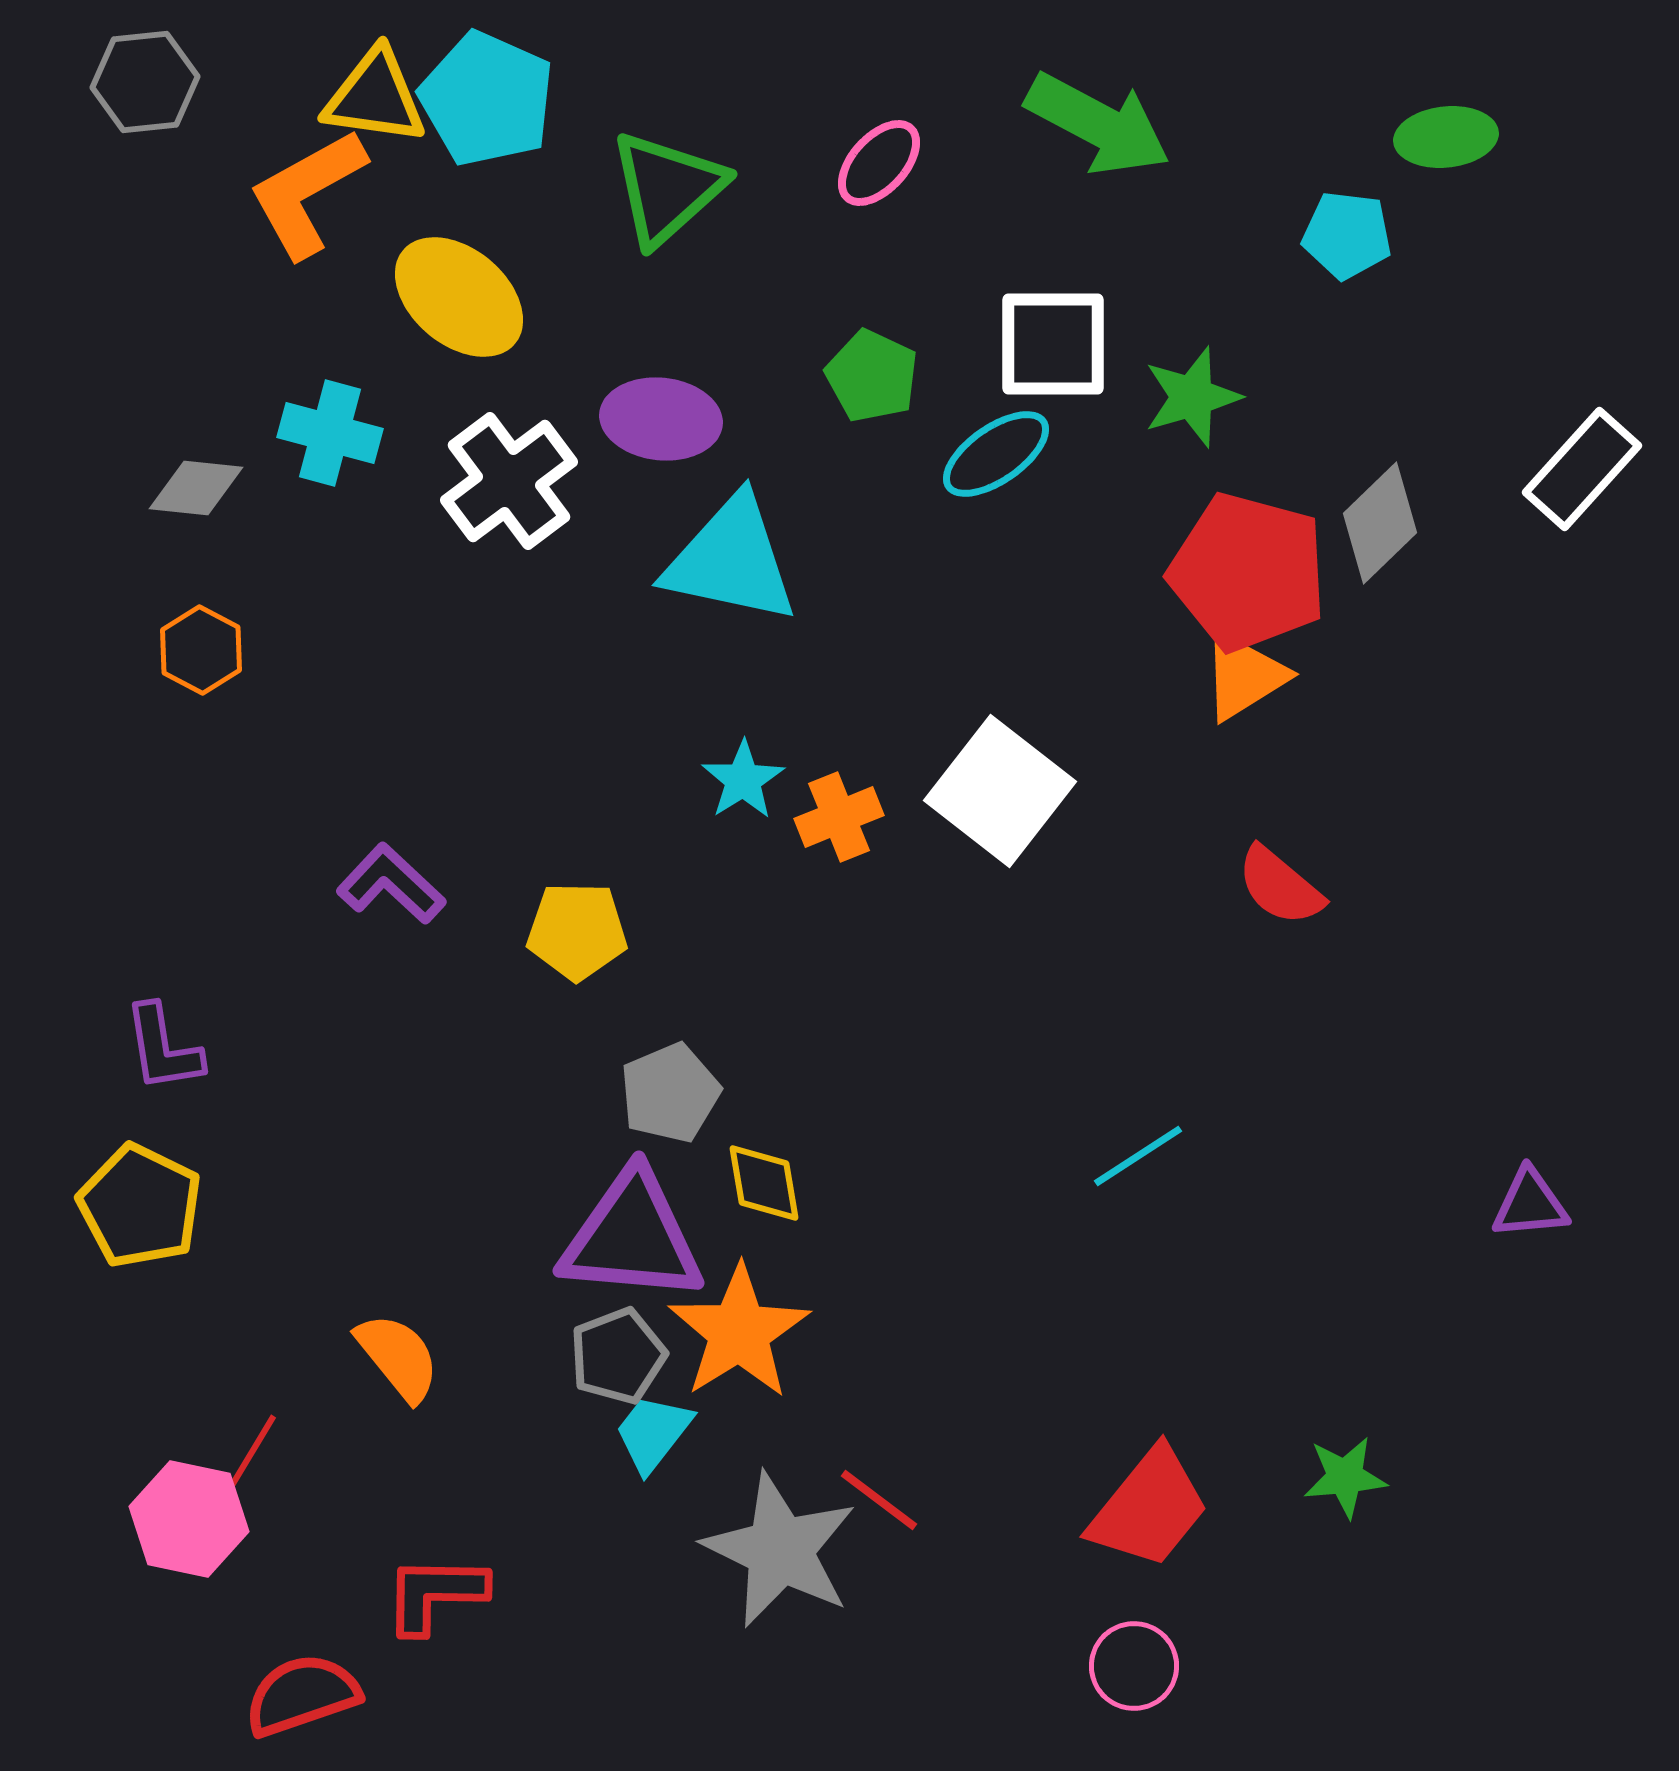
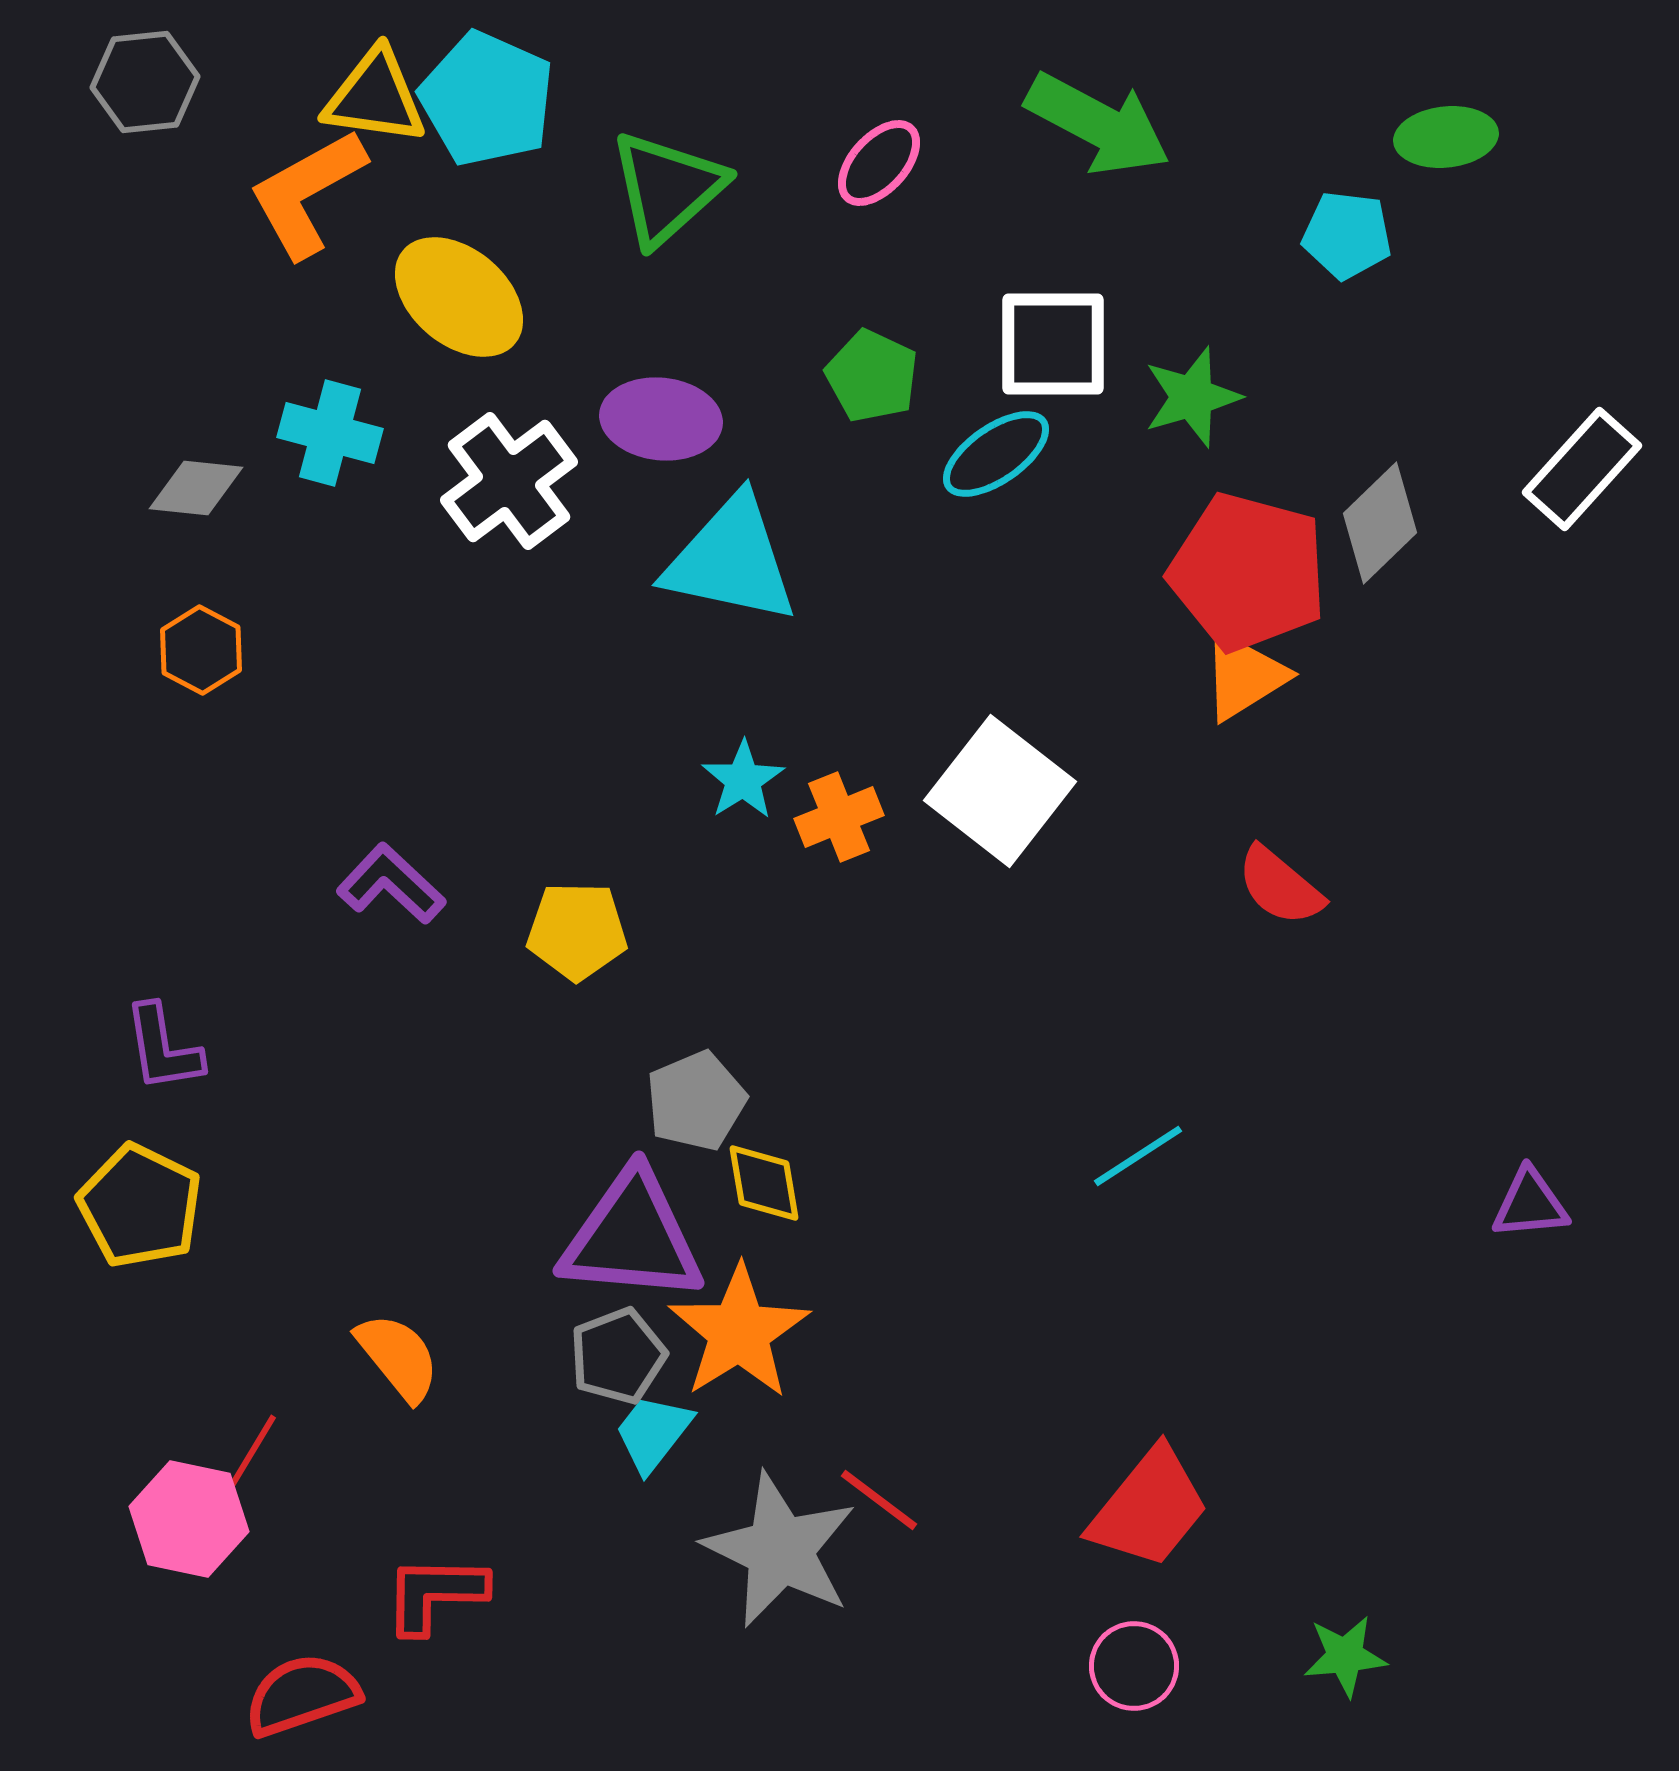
gray pentagon at (670, 1093): moved 26 px right, 8 px down
green star at (1345, 1477): moved 179 px down
